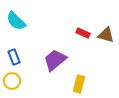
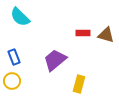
cyan semicircle: moved 4 px right, 4 px up
red rectangle: rotated 24 degrees counterclockwise
